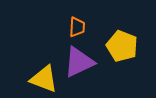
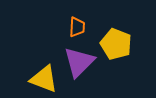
yellow pentagon: moved 6 px left, 2 px up
purple triangle: rotated 20 degrees counterclockwise
